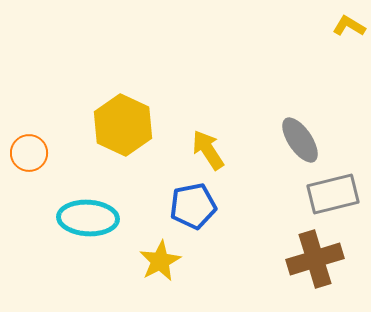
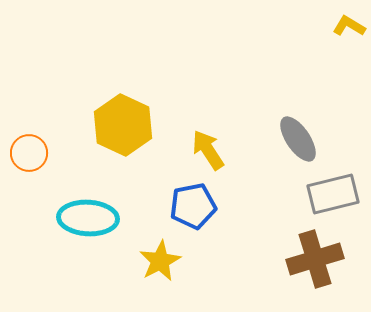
gray ellipse: moved 2 px left, 1 px up
